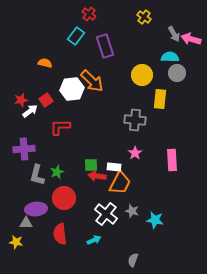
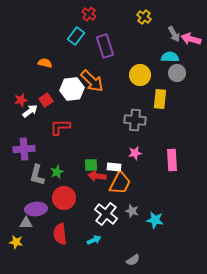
yellow circle: moved 2 px left
pink star: rotated 24 degrees clockwise
gray semicircle: rotated 144 degrees counterclockwise
